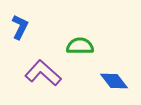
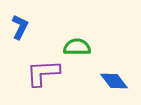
green semicircle: moved 3 px left, 1 px down
purple L-shape: rotated 45 degrees counterclockwise
